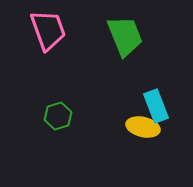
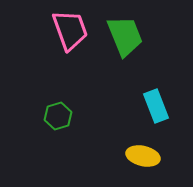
pink trapezoid: moved 22 px right
yellow ellipse: moved 29 px down
